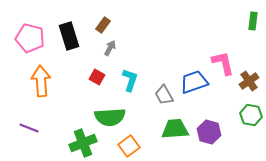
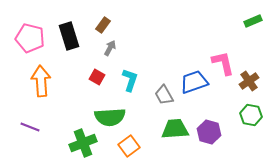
green rectangle: rotated 60 degrees clockwise
purple line: moved 1 px right, 1 px up
